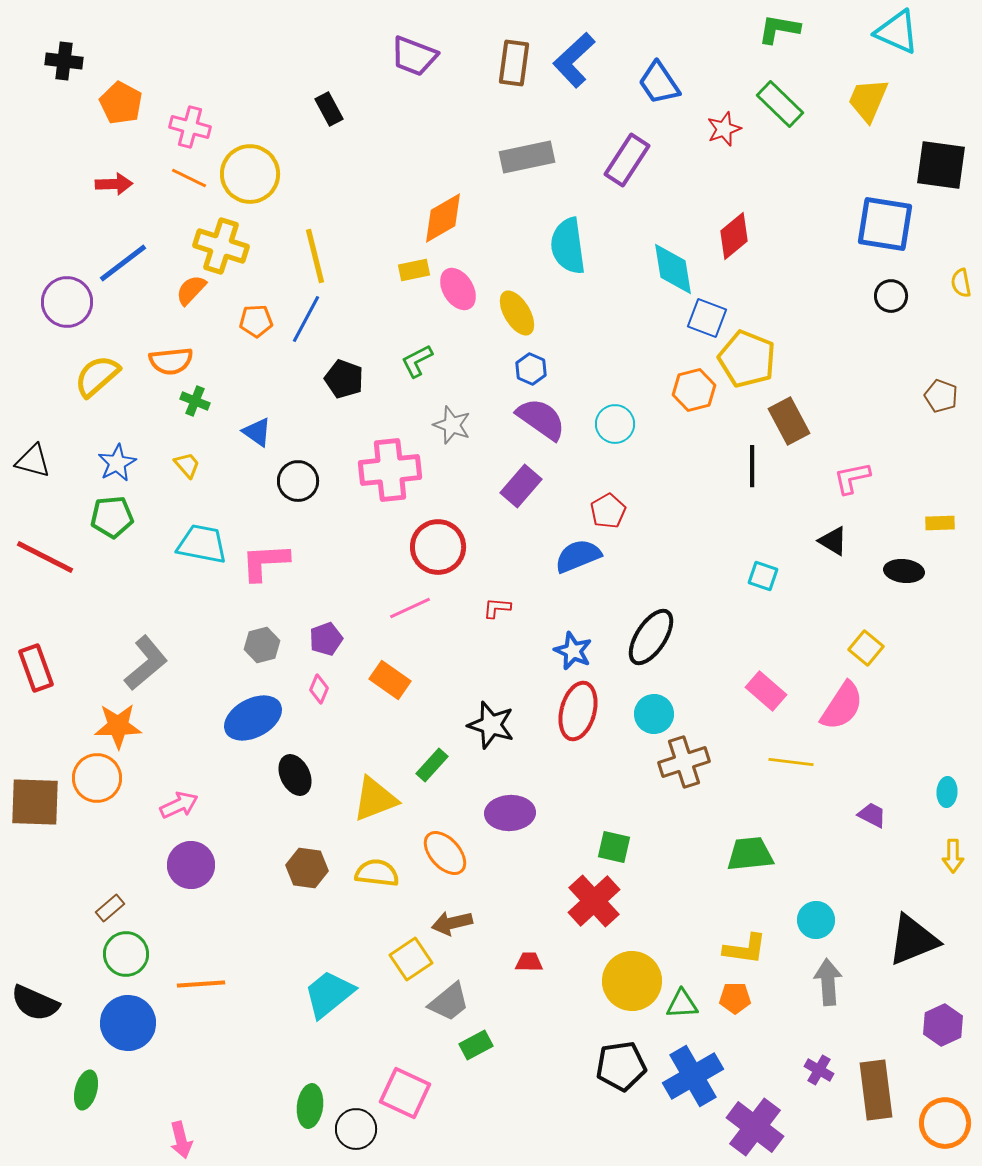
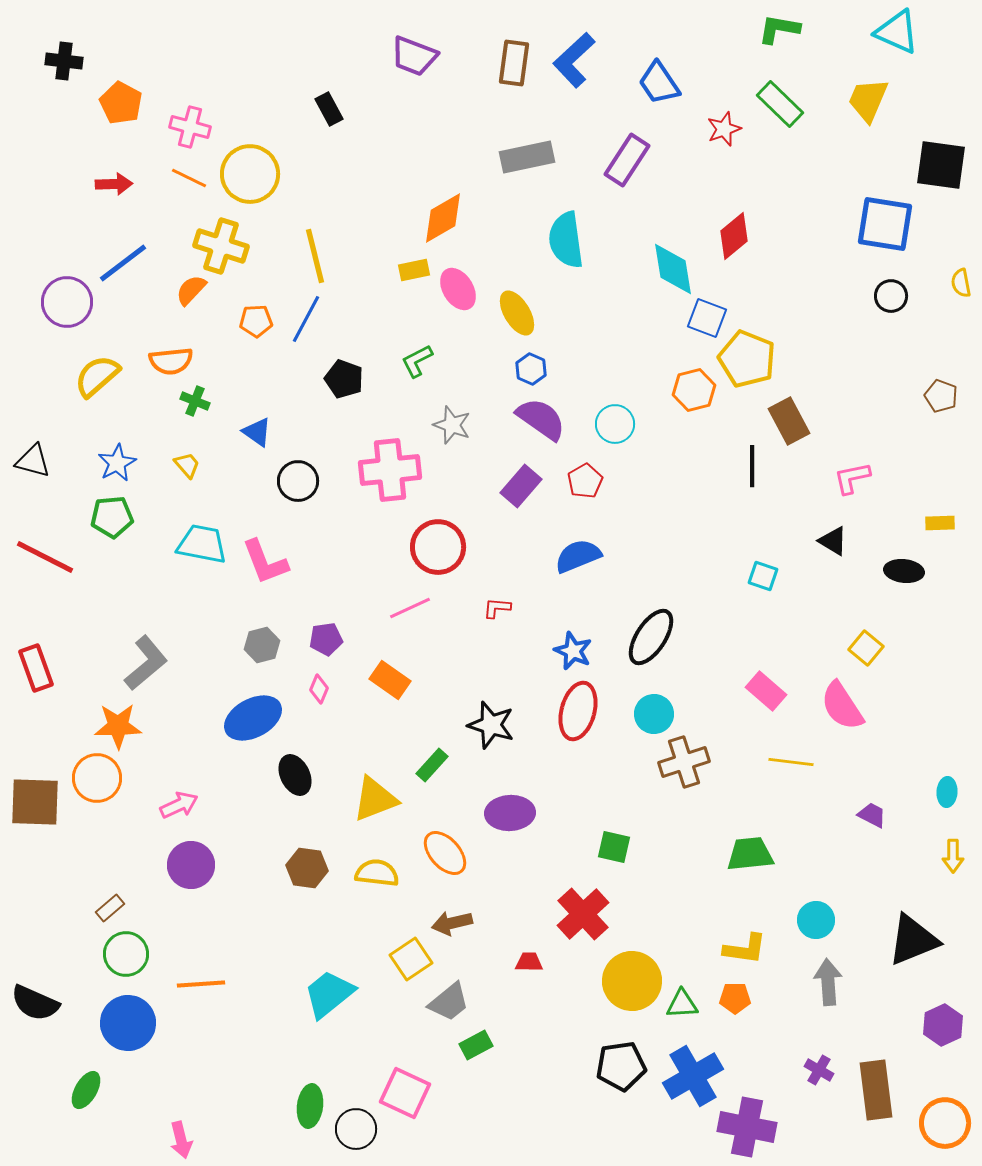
cyan semicircle at (568, 246): moved 2 px left, 6 px up
red pentagon at (608, 511): moved 23 px left, 30 px up
pink L-shape at (265, 562): rotated 108 degrees counterclockwise
purple pentagon at (326, 639): rotated 12 degrees clockwise
pink semicircle at (842, 706): rotated 114 degrees clockwise
red cross at (594, 901): moved 11 px left, 13 px down
green ellipse at (86, 1090): rotated 15 degrees clockwise
purple cross at (755, 1127): moved 8 px left; rotated 26 degrees counterclockwise
